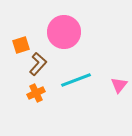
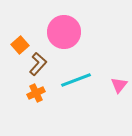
orange square: moved 1 px left; rotated 24 degrees counterclockwise
